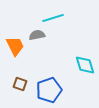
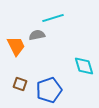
orange trapezoid: moved 1 px right
cyan diamond: moved 1 px left, 1 px down
